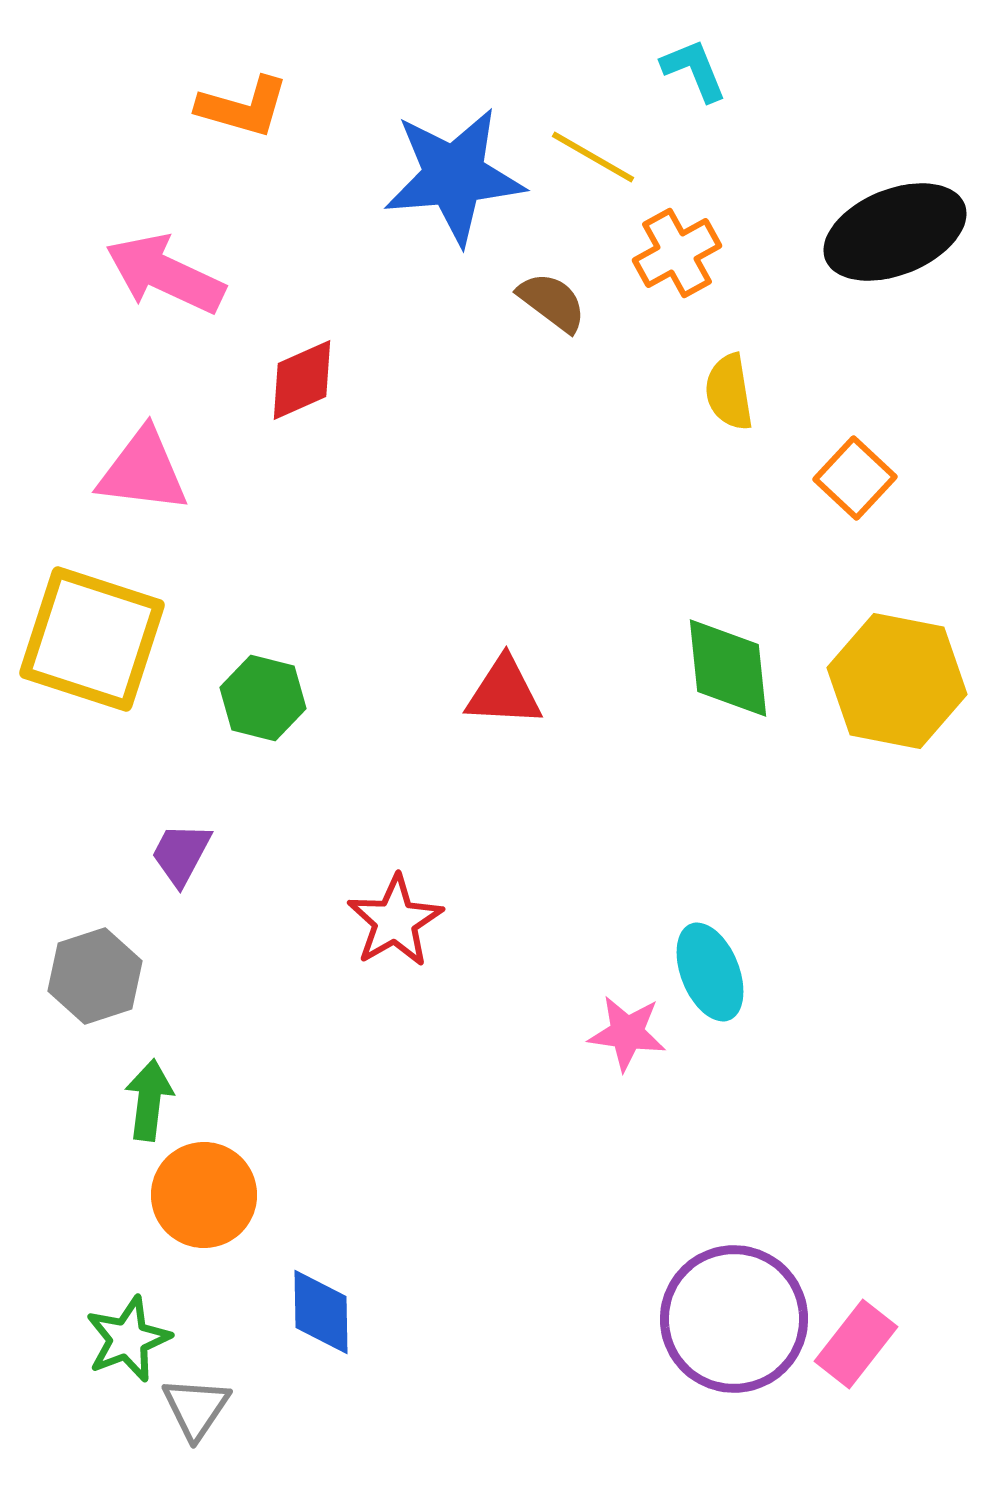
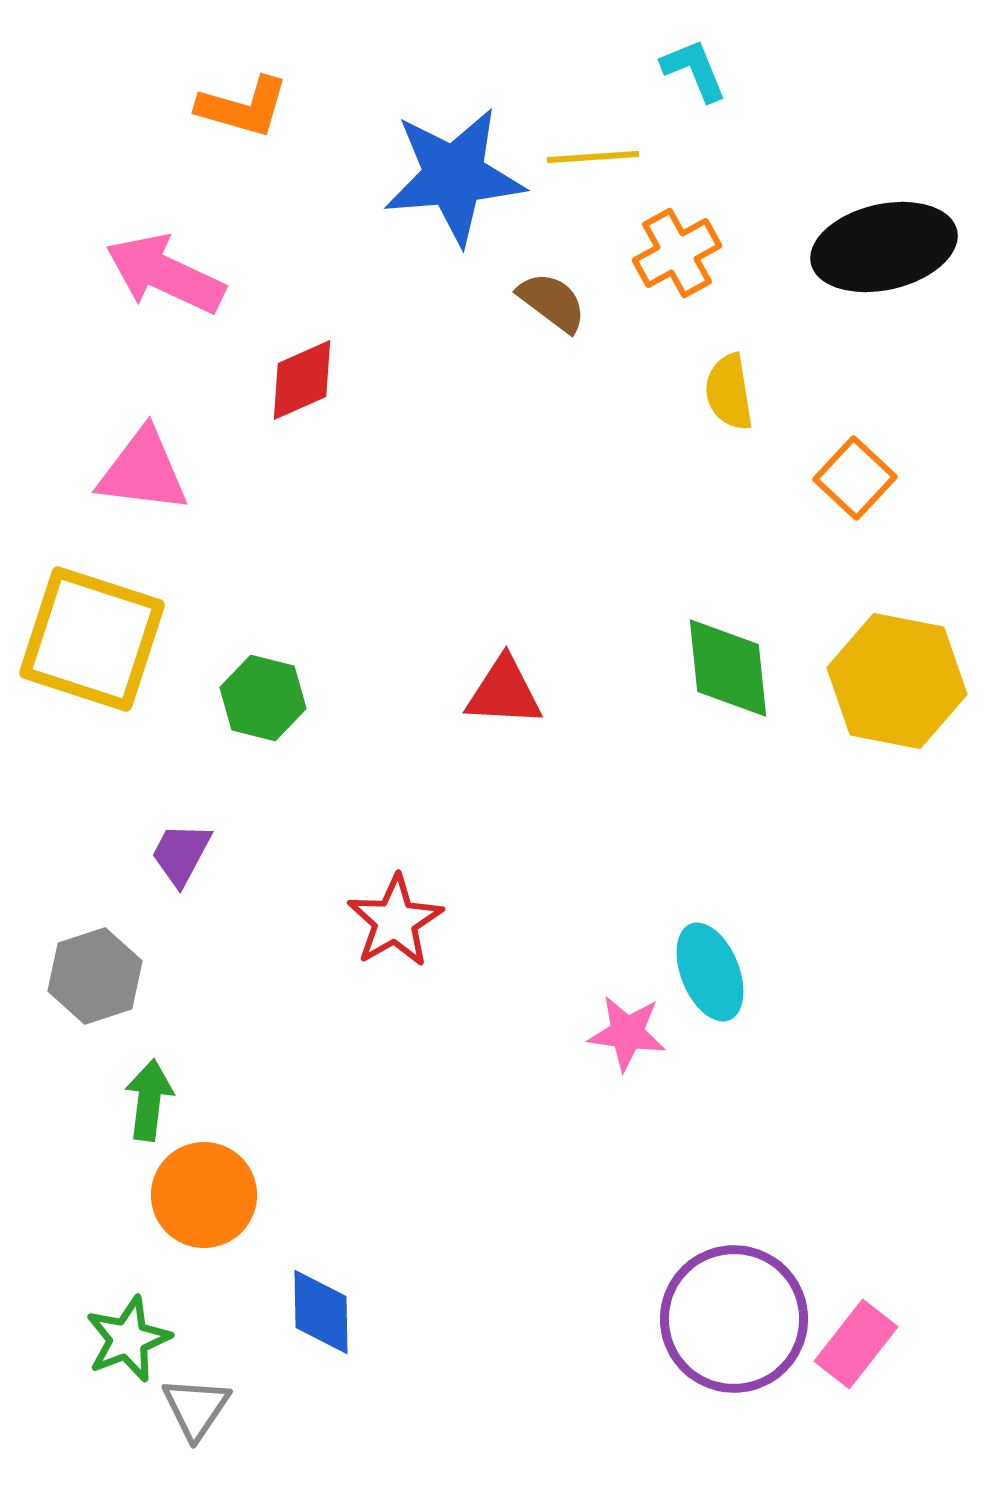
yellow line: rotated 34 degrees counterclockwise
black ellipse: moved 11 px left, 15 px down; rotated 9 degrees clockwise
